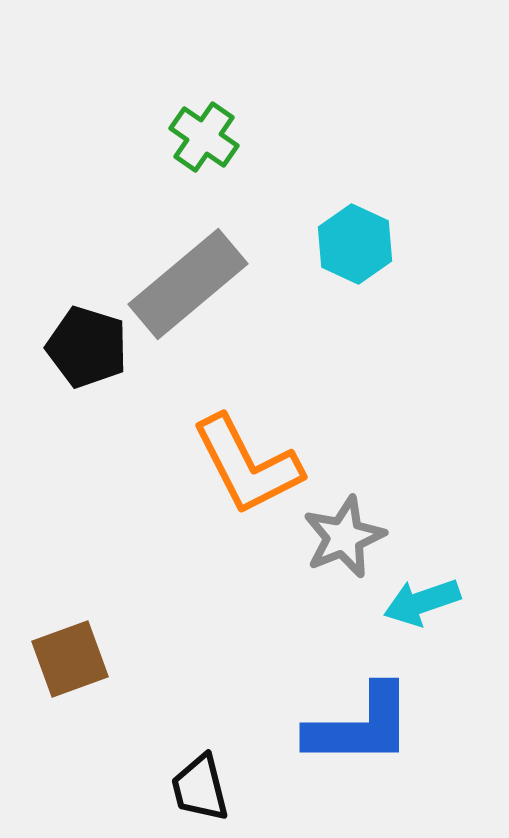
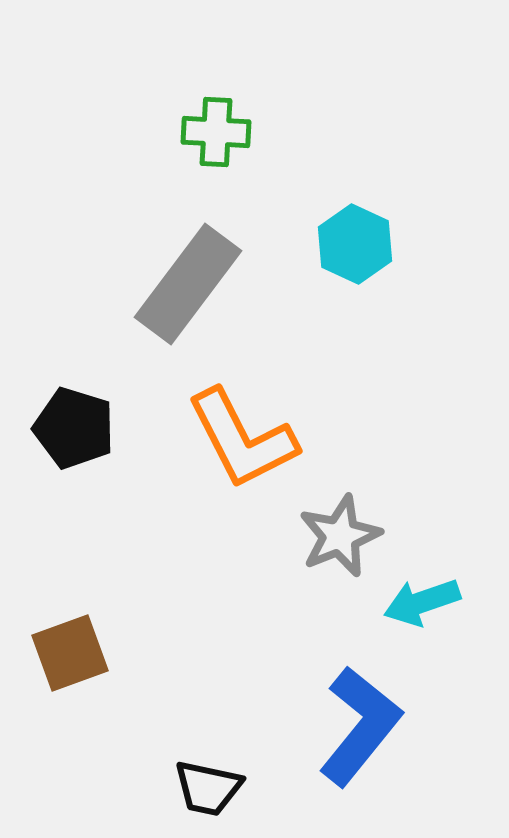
green cross: moved 12 px right, 5 px up; rotated 32 degrees counterclockwise
gray rectangle: rotated 13 degrees counterclockwise
black pentagon: moved 13 px left, 81 px down
orange L-shape: moved 5 px left, 26 px up
gray star: moved 4 px left, 1 px up
brown square: moved 6 px up
blue L-shape: rotated 51 degrees counterclockwise
black trapezoid: moved 8 px right; rotated 64 degrees counterclockwise
